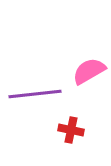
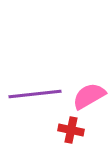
pink semicircle: moved 25 px down
